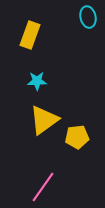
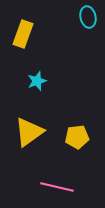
yellow rectangle: moved 7 px left, 1 px up
cyan star: rotated 18 degrees counterclockwise
yellow triangle: moved 15 px left, 12 px down
pink line: moved 14 px right; rotated 68 degrees clockwise
